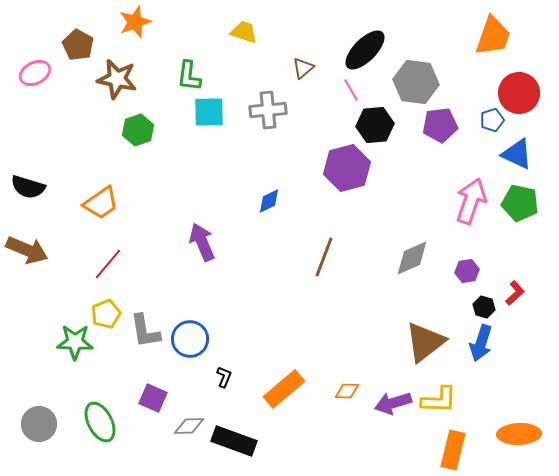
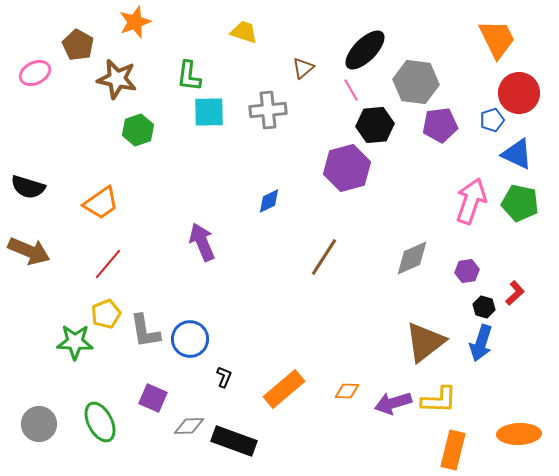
orange trapezoid at (493, 36): moved 4 px right, 3 px down; rotated 45 degrees counterclockwise
brown arrow at (27, 250): moved 2 px right, 1 px down
brown line at (324, 257): rotated 12 degrees clockwise
